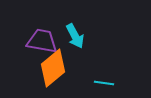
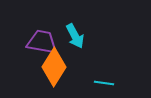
purple trapezoid: moved 1 px down
orange diamond: moved 1 px right, 1 px up; rotated 18 degrees counterclockwise
